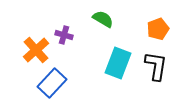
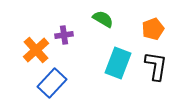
orange pentagon: moved 5 px left
purple cross: rotated 24 degrees counterclockwise
